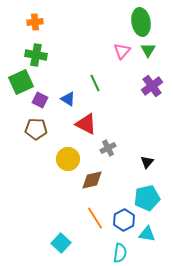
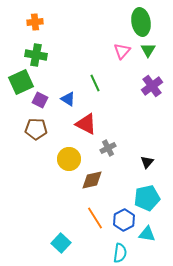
yellow circle: moved 1 px right
